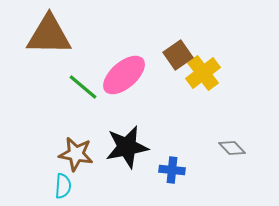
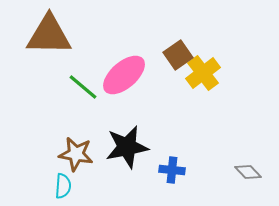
gray diamond: moved 16 px right, 24 px down
